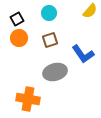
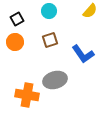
cyan circle: moved 2 px up
orange circle: moved 4 px left, 4 px down
gray ellipse: moved 8 px down
orange cross: moved 1 px left, 4 px up
